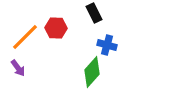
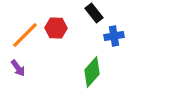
black rectangle: rotated 12 degrees counterclockwise
orange line: moved 2 px up
blue cross: moved 7 px right, 9 px up; rotated 24 degrees counterclockwise
